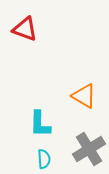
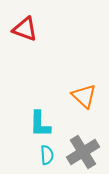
orange triangle: rotated 12 degrees clockwise
gray cross: moved 6 px left, 3 px down
cyan semicircle: moved 3 px right, 4 px up
